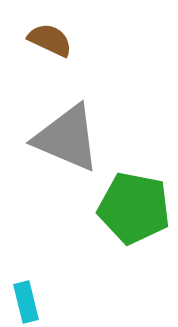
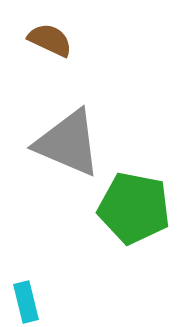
gray triangle: moved 1 px right, 5 px down
